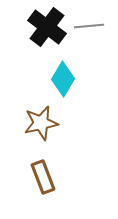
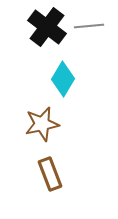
brown star: moved 1 px right, 1 px down
brown rectangle: moved 7 px right, 3 px up
